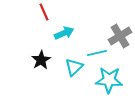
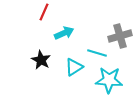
red line: rotated 48 degrees clockwise
gray cross: rotated 15 degrees clockwise
cyan line: rotated 30 degrees clockwise
black star: rotated 12 degrees counterclockwise
cyan triangle: rotated 12 degrees clockwise
